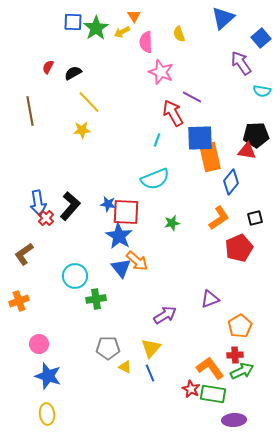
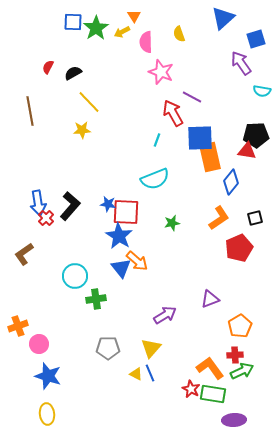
blue square at (261, 38): moved 5 px left, 1 px down; rotated 24 degrees clockwise
orange cross at (19, 301): moved 1 px left, 25 px down
yellow triangle at (125, 367): moved 11 px right, 7 px down
